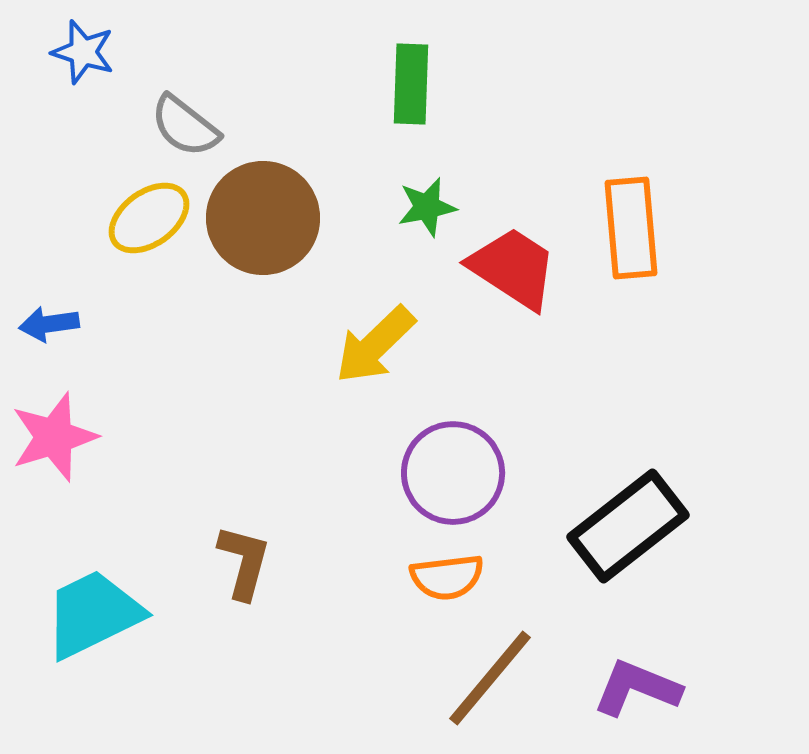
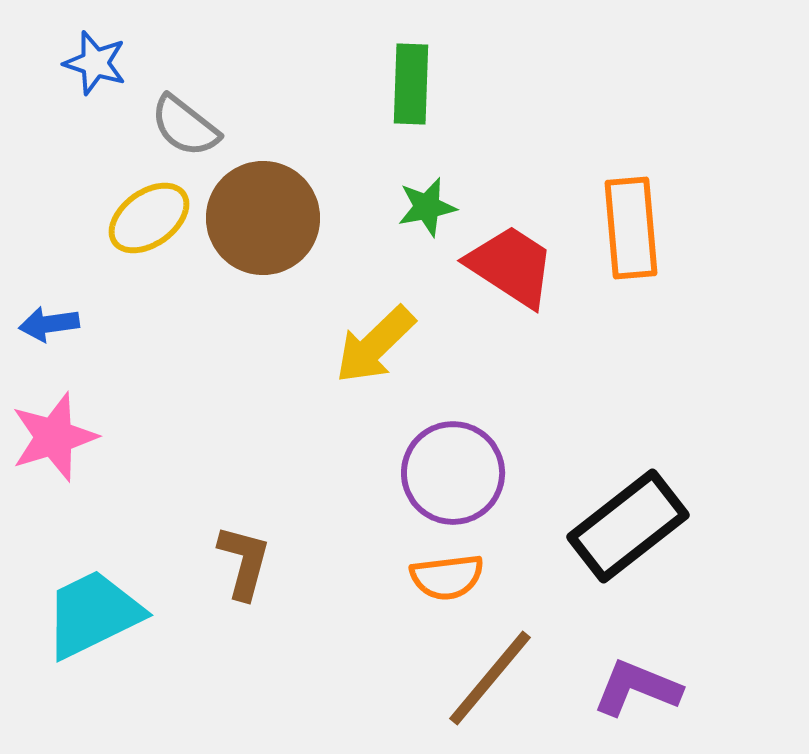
blue star: moved 12 px right, 11 px down
red trapezoid: moved 2 px left, 2 px up
